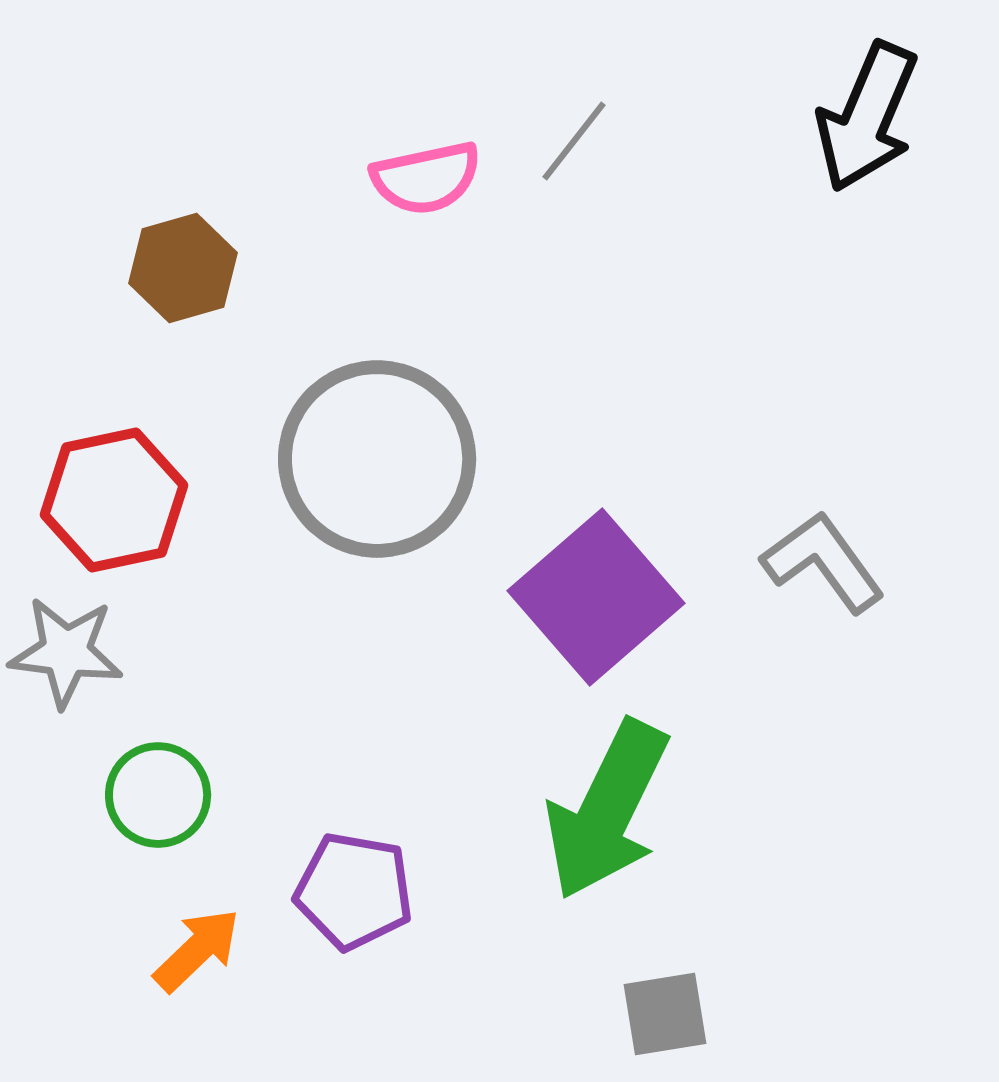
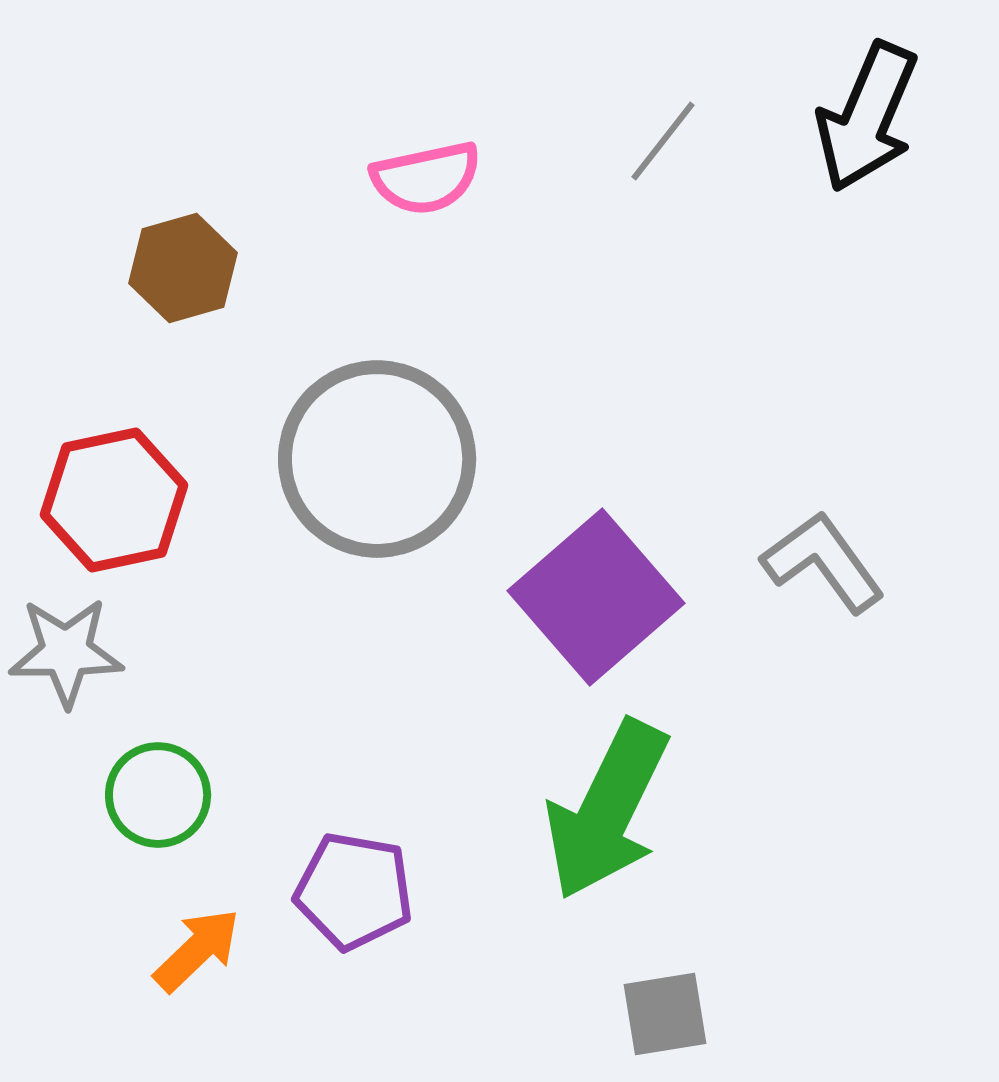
gray line: moved 89 px right
gray star: rotated 7 degrees counterclockwise
